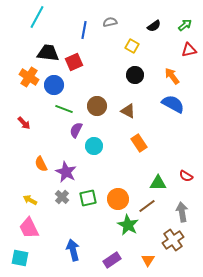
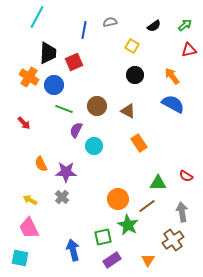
black trapezoid: rotated 85 degrees clockwise
purple star: rotated 25 degrees counterclockwise
green square: moved 15 px right, 39 px down
